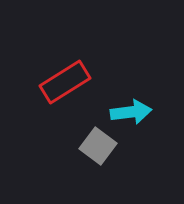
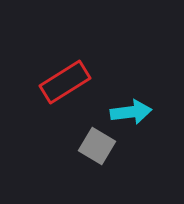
gray square: moved 1 px left; rotated 6 degrees counterclockwise
